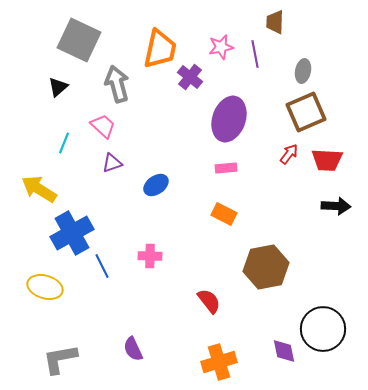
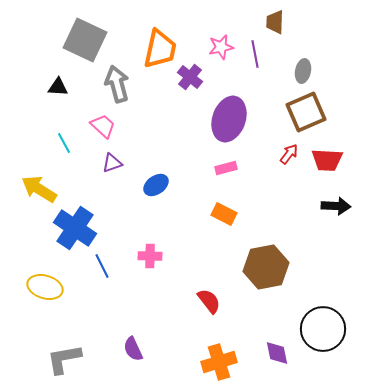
gray square: moved 6 px right
black triangle: rotated 45 degrees clockwise
cyan line: rotated 50 degrees counterclockwise
pink rectangle: rotated 10 degrees counterclockwise
blue cross: moved 3 px right, 5 px up; rotated 27 degrees counterclockwise
purple diamond: moved 7 px left, 2 px down
gray L-shape: moved 4 px right
